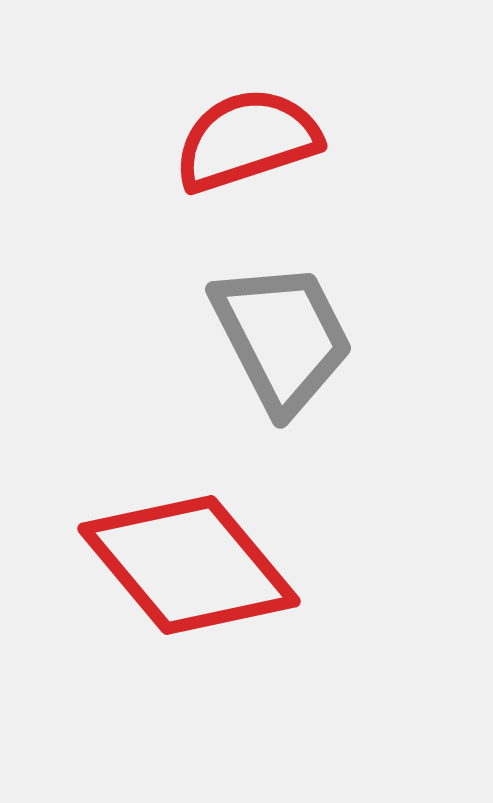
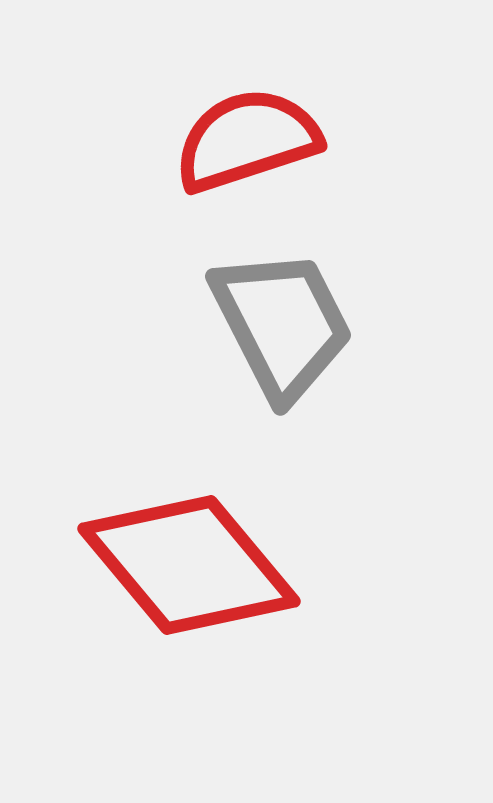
gray trapezoid: moved 13 px up
